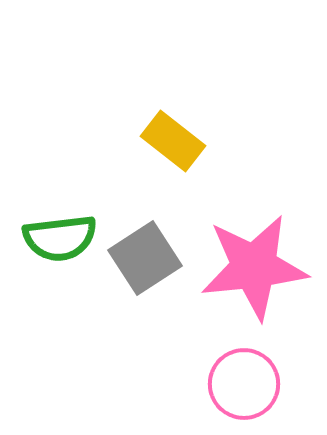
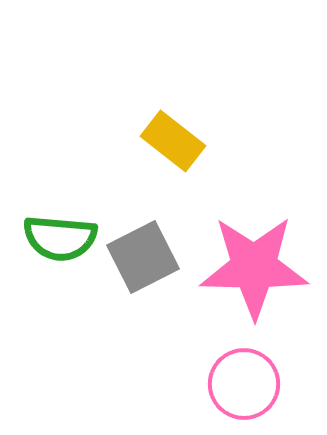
green semicircle: rotated 12 degrees clockwise
gray square: moved 2 px left, 1 px up; rotated 6 degrees clockwise
pink star: rotated 7 degrees clockwise
